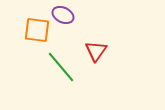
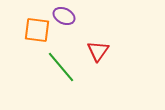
purple ellipse: moved 1 px right, 1 px down
red triangle: moved 2 px right
